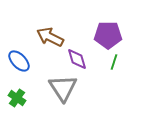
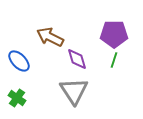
purple pentagon: moved 6 px right, 1 px up
green line: moved 2 px up
gray triangle: moved 11 px right, 3 px down
